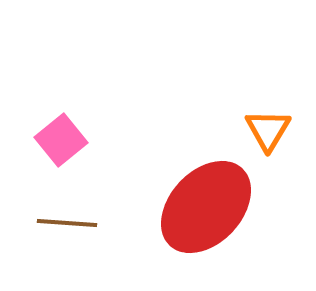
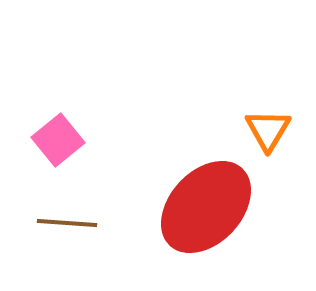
pink square: moved 3 px left
